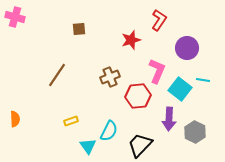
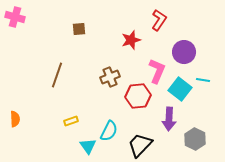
purple circle: moved 3 px left, 4 px down
brown line: rotated 15 degrees counterclockwise
gray hexagon: moved 7 px down
